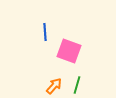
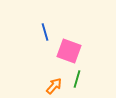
blue line: rotated 12 degrees counterclockwise
green line: moved 6 px up
